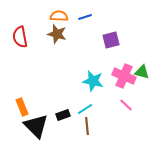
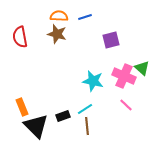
green triangle: moved 4 px up; rotated 28 degrees clockwise
black rectangle: moved 1 px down
